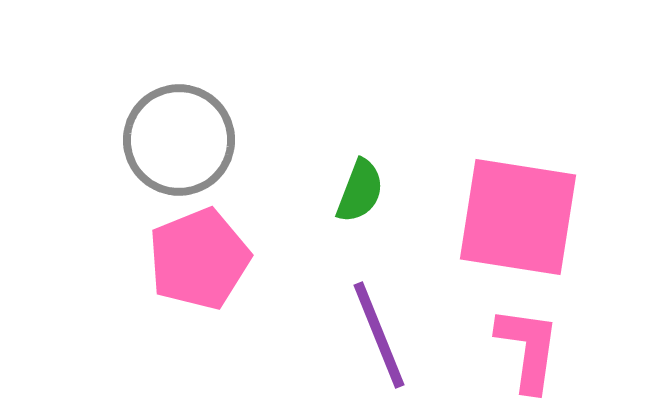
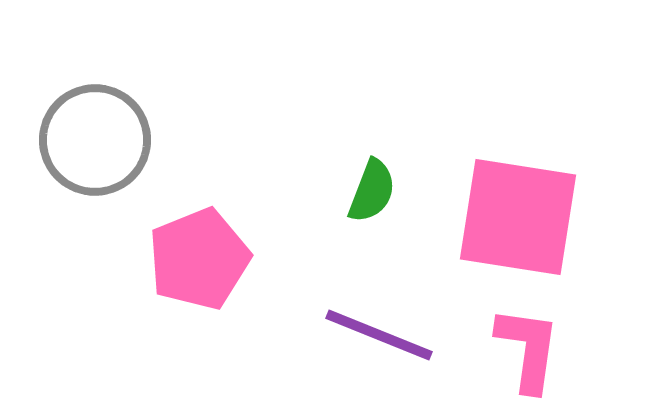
gray circle: moved 84 px left
green semicircle: moved 12 px right
purple line: rotated 46 degrees counterclockwise
